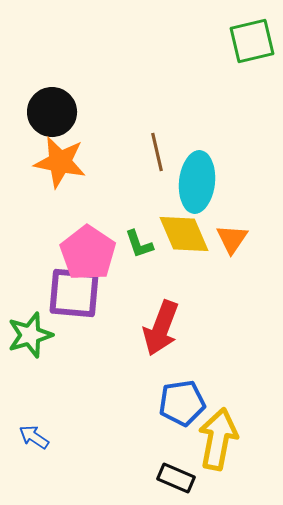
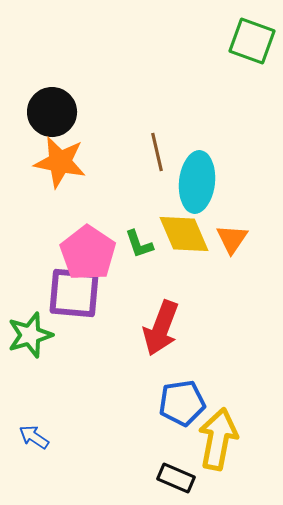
green square: rotated 33 degrees clockwise
